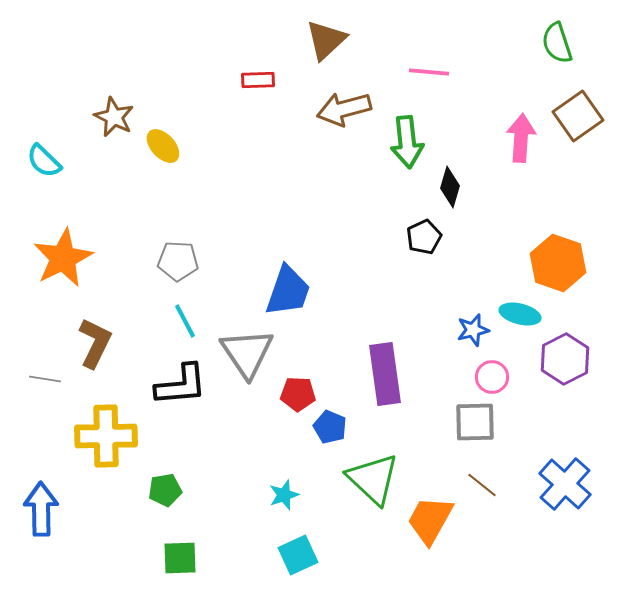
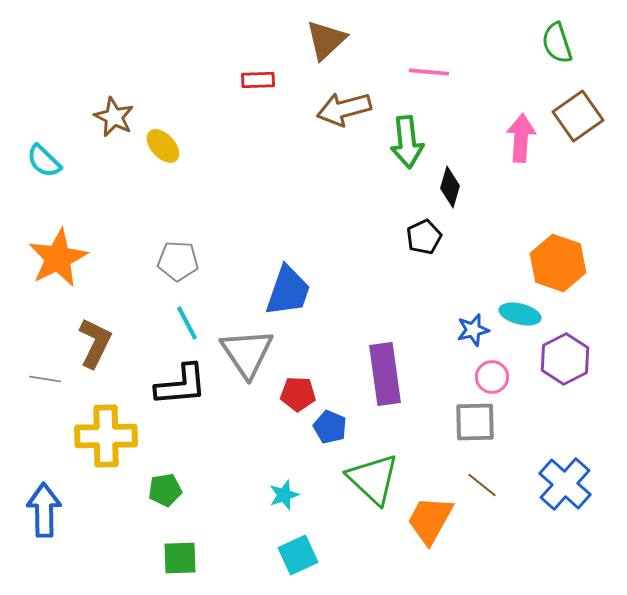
orange star: moved 5 px left
cyan line: moved 2 px right, 2 px down
blue arrow: moved 3 px right, 1 px down
